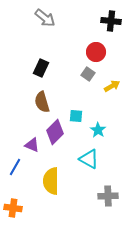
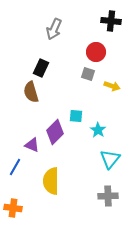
gray arrow: moved 9 px right, 11 px down; rotated 75 degrees clockwise
gray square: rotated 16 degrees counterclockwise
yellow arrow: rotated 49 degrees clockwise
brown semicircle: moved 11 px left, 10 px up
cyan triangle: moved 21 px right; rotated 40 degrees clockwise
